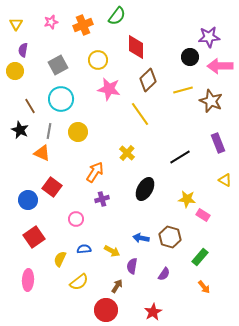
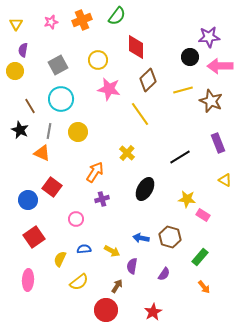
orange cross at (83, 25): moved 1 px left, 5 px up
